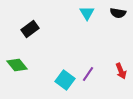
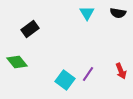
green diamond: moved 3 px up
